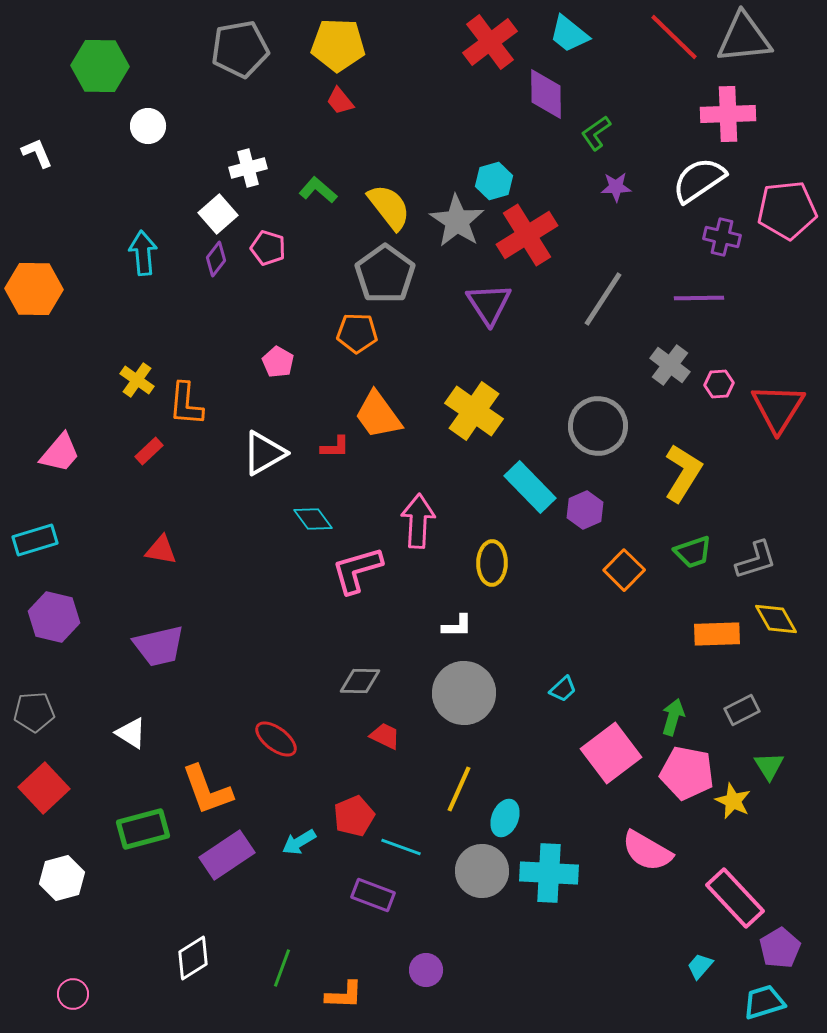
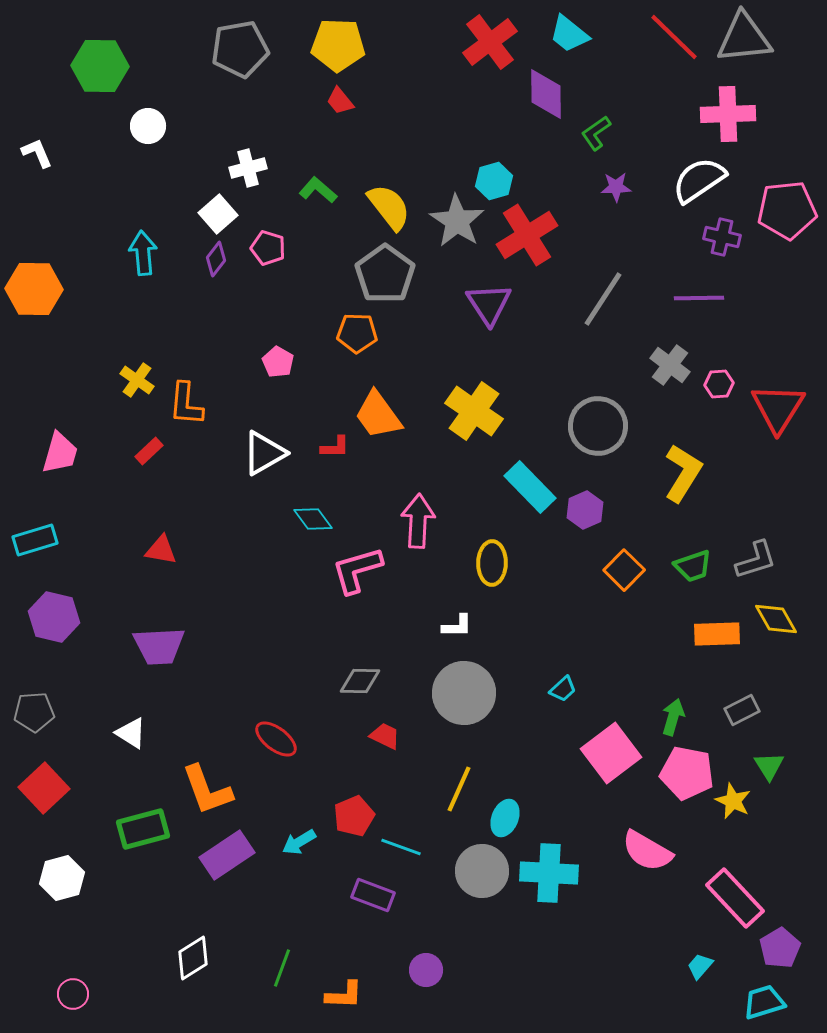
pink trapezoid at (60, 453): rotated 24 degrees counterclockwise
green trapezoid at (693, 552): moved 14 px down
purple trapezoid at (159, 646): rotated 10 degrees clockwise
